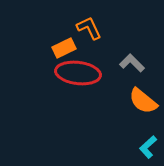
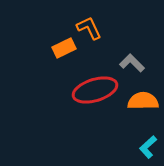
red ellipse: moved 17 px right, 17 px down; rotated 24 degrees counterclockwise
orange semicircle: rotated 140 degrees clockwise
